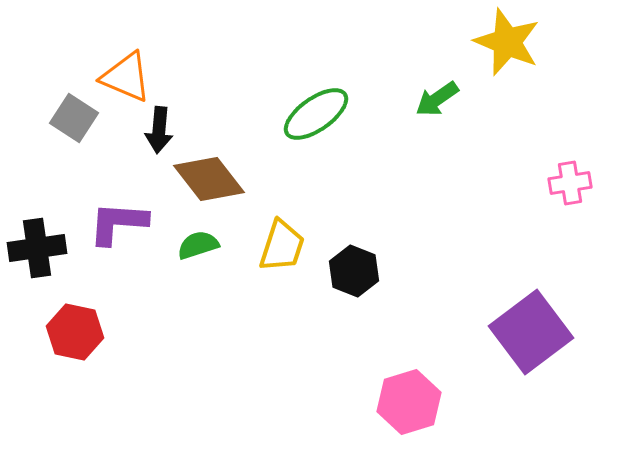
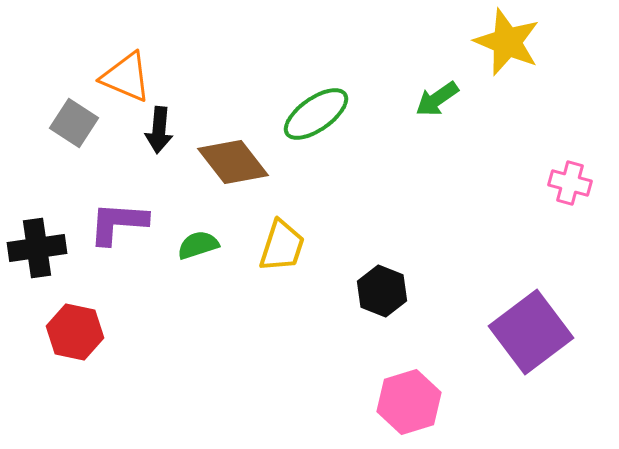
gray square: moved 5 px down
brown diamond: moved 24 px right, 17 px up
pink cross: rotated 24 degrees clockwise
black hexagon: moved 28 px right, 20 px down
